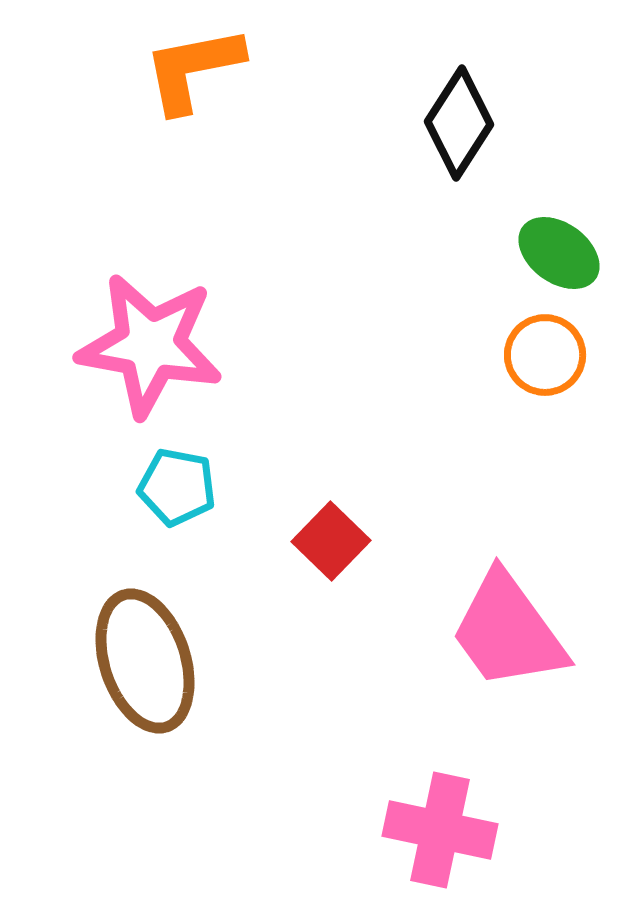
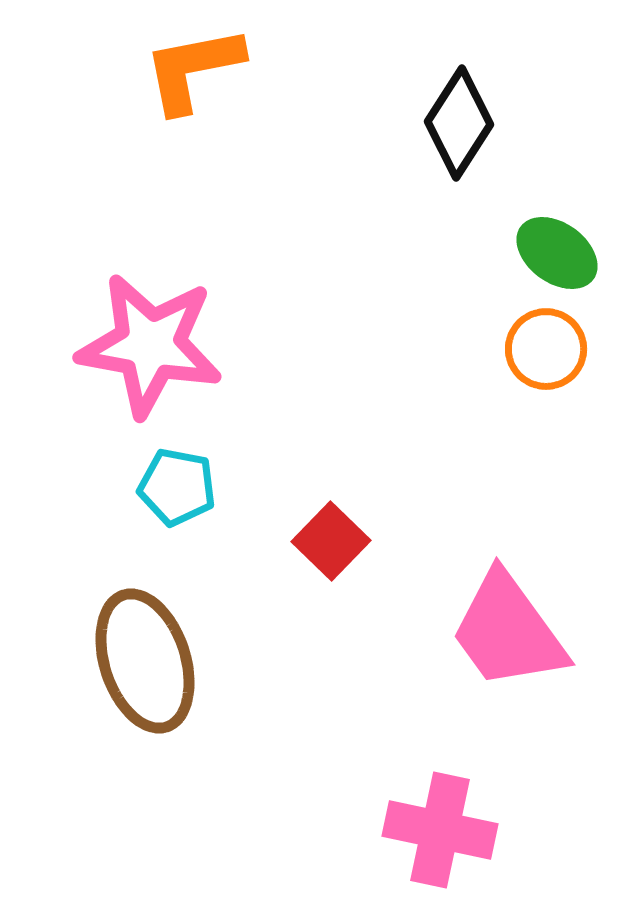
green ellipse: moved 2 px left
orange circle: moved 1 px right, 6 px up
